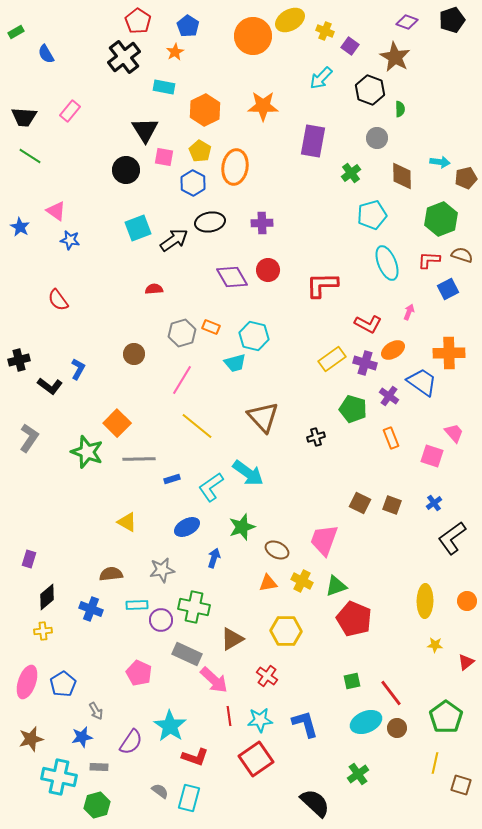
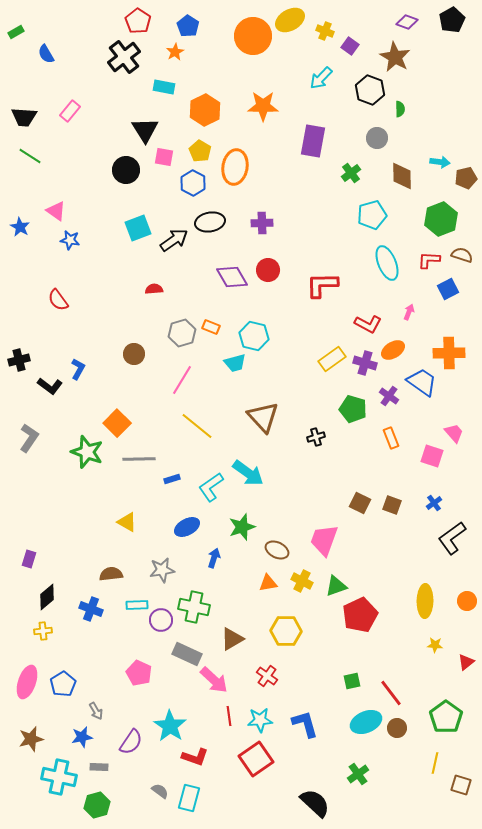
black pentagon at (452, 20): rotated 10 degrees counterclockwise
red pentagon at (354, 619): moved 6 px right, 4 px up; rotated 24 degrees clockwise
